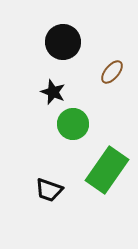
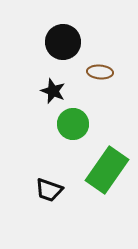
brown ellipse: moved 12 px left; rotated 55 degrees clockwise
black star: moved 1 px up
